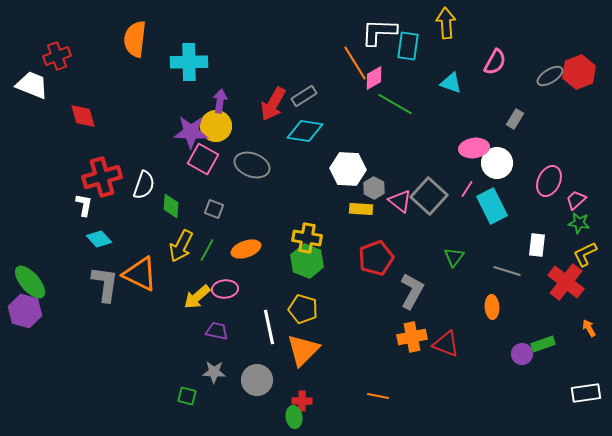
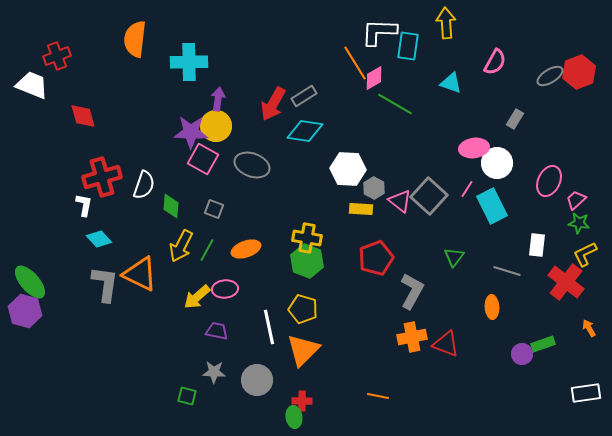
purple arrow at (220, 101): moved 2 px left, 2 px up
